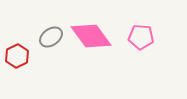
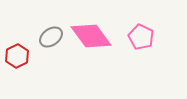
pink pentagon: rotated 20 degrees clockwise
